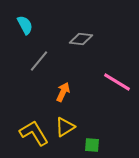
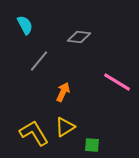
gray diamond: moved 2 px left, 2 px up
